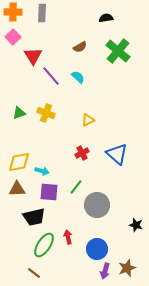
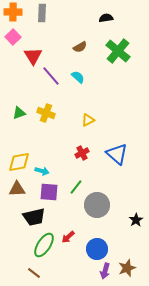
black star: moved 5 px up; rotated 24 degrees clockwise
red arrow: rotated 120 degrees counterclockwise
